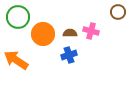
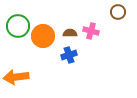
green circle: moved 9 px down
orange circle: moved 2 px down
orange arrow: moved 17 px down; rotated 40 degrees counterclockwise
